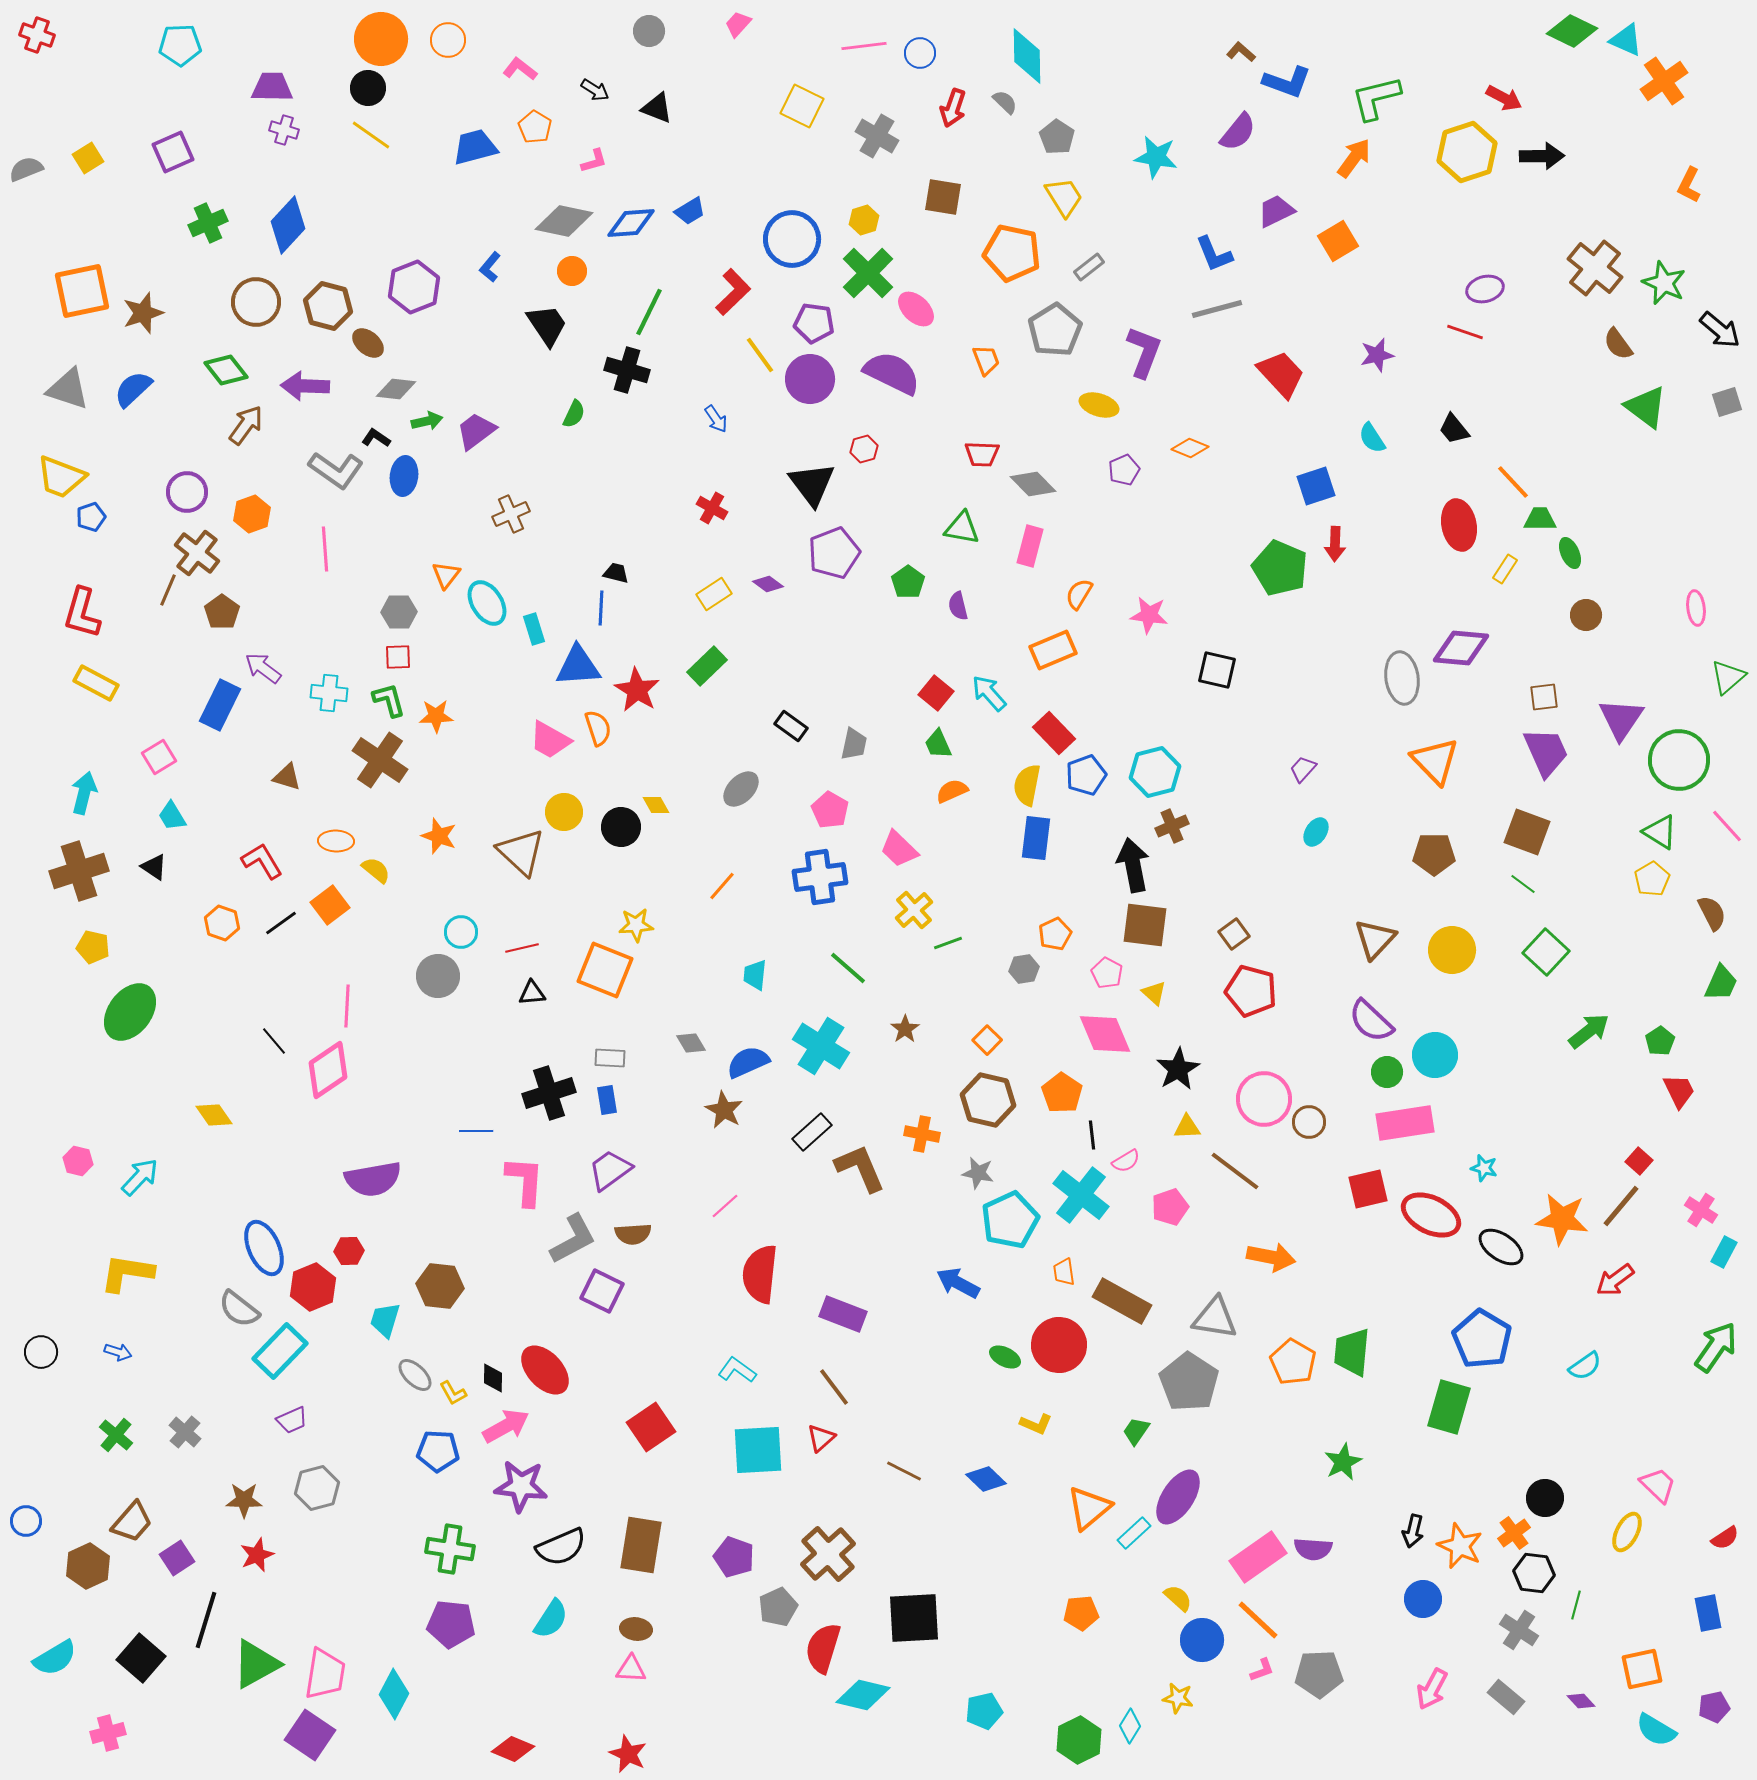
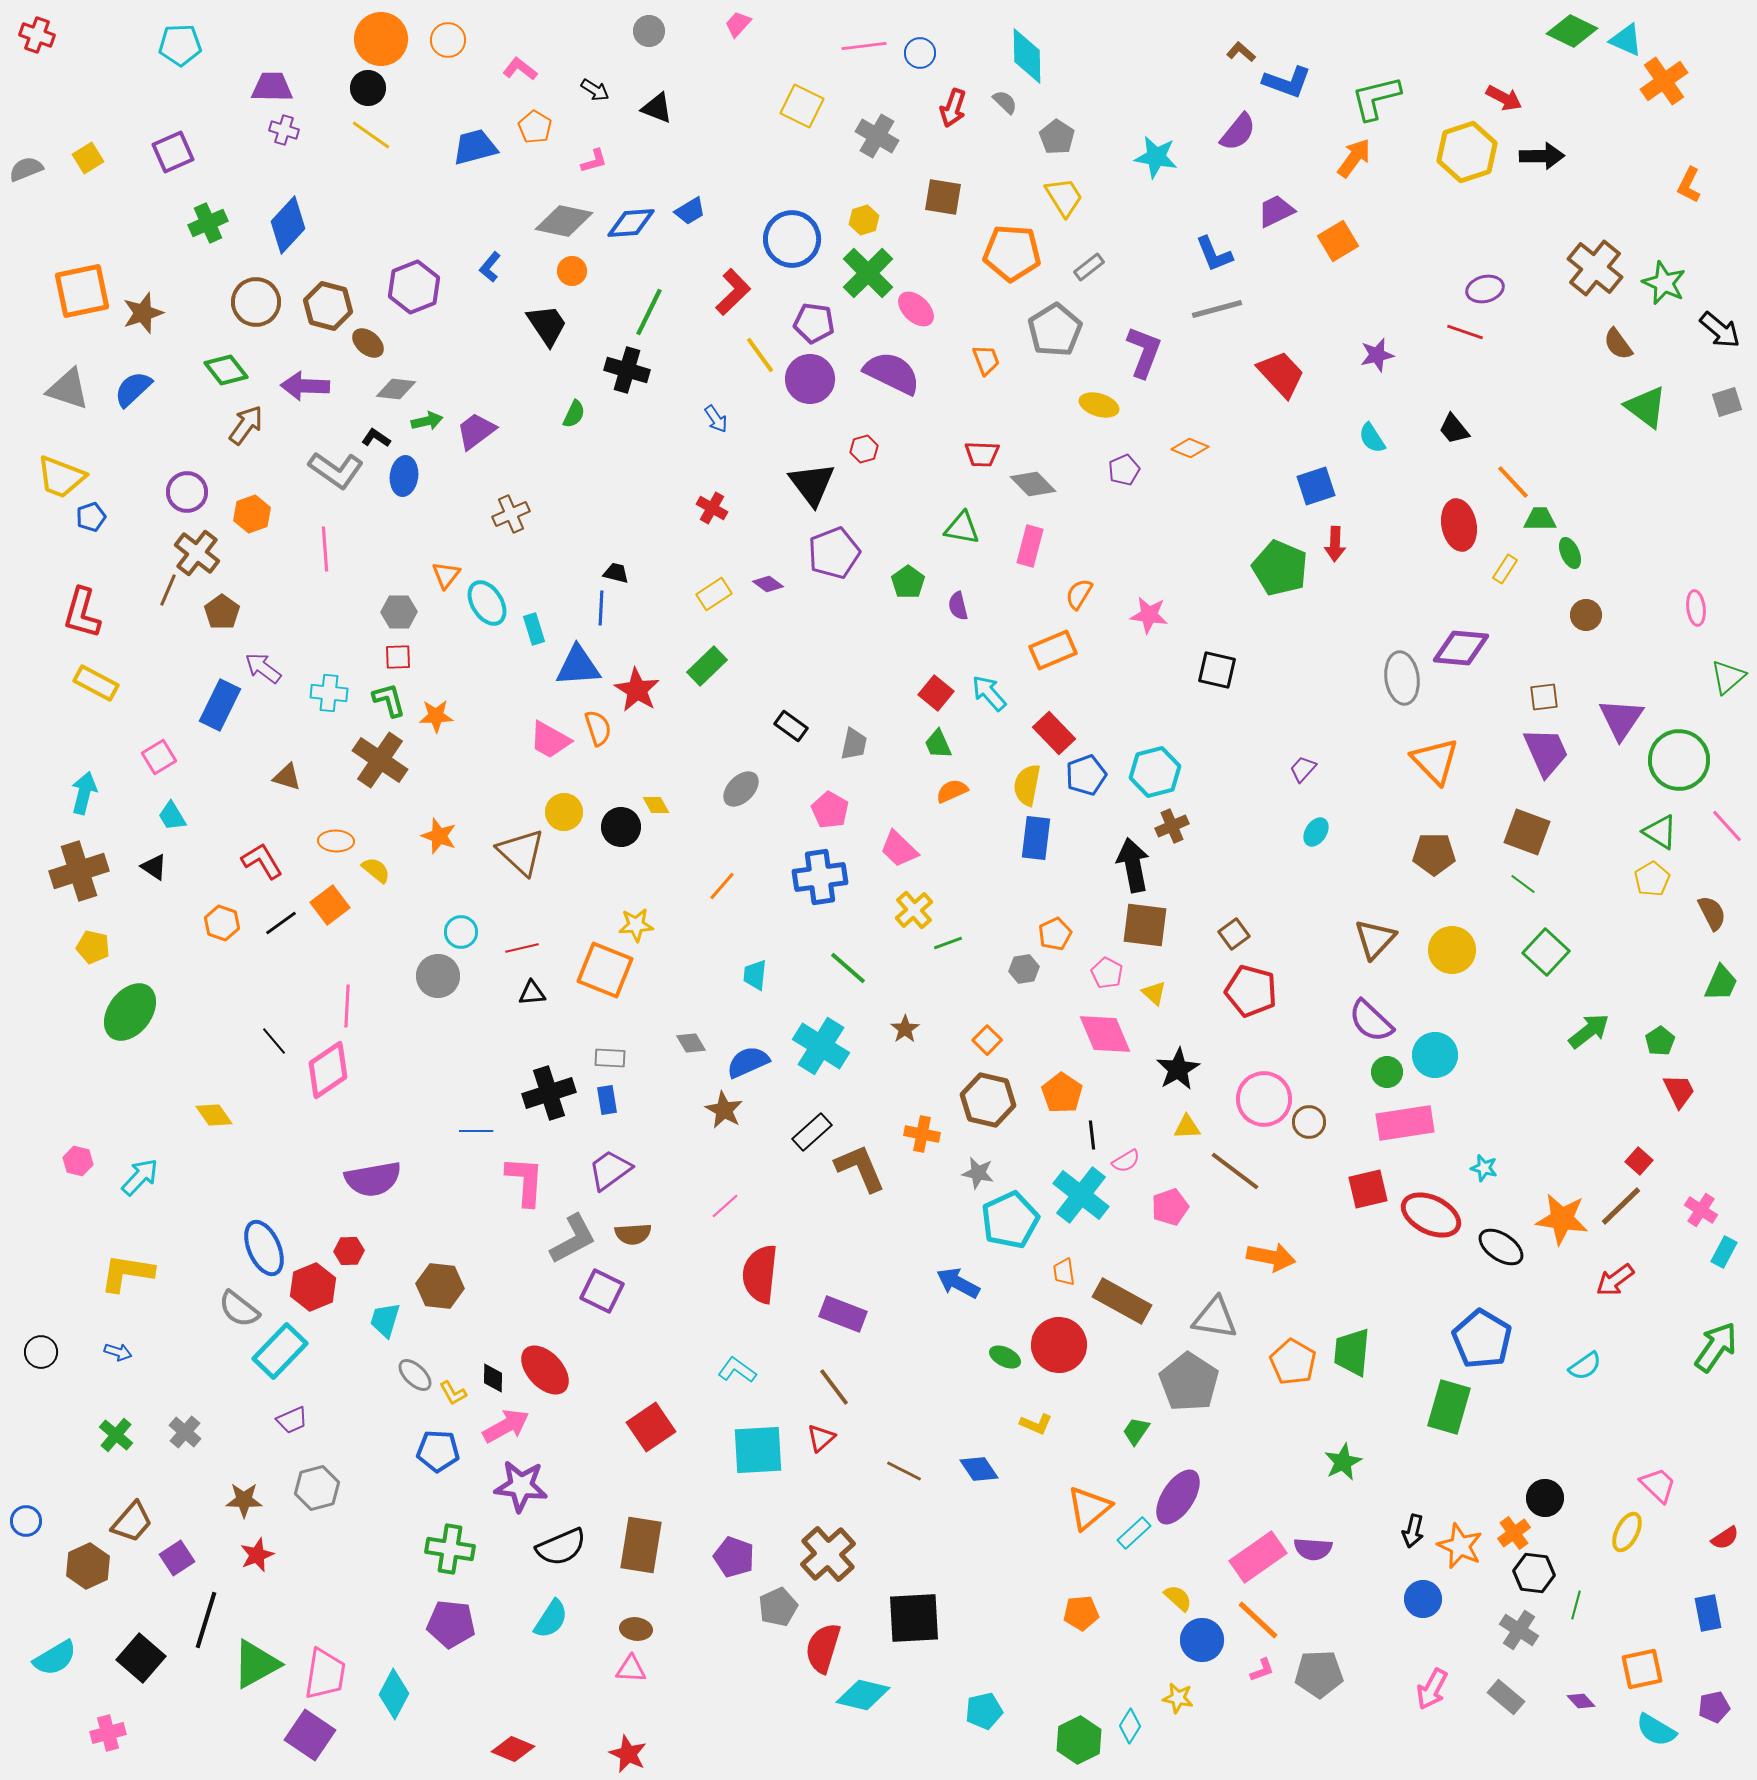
orange pentagon at (1012, 253): rotated 8 degrees counterclockwise
brown line at (1621, 1206): rotated 6 degrees clockwise
blue diamond at (986, 1479): moved 7 px left, 10 px up; rotated 12 degrees clockwise
